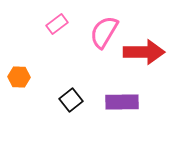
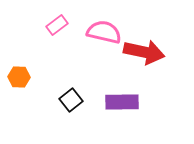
pink rectangle: moved 1 px down
pink semicircle: rotated 72 degrees clockwise
red arrow: rotated 12 degrees clockwise
